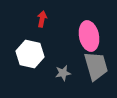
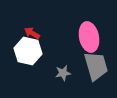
red arrow: moved 10 px left, 14 px down; rotated 70 degrees counterclockwise
pink ellipse: moved 1 px down
white hexagon: moved 2 px left, 3 px up
